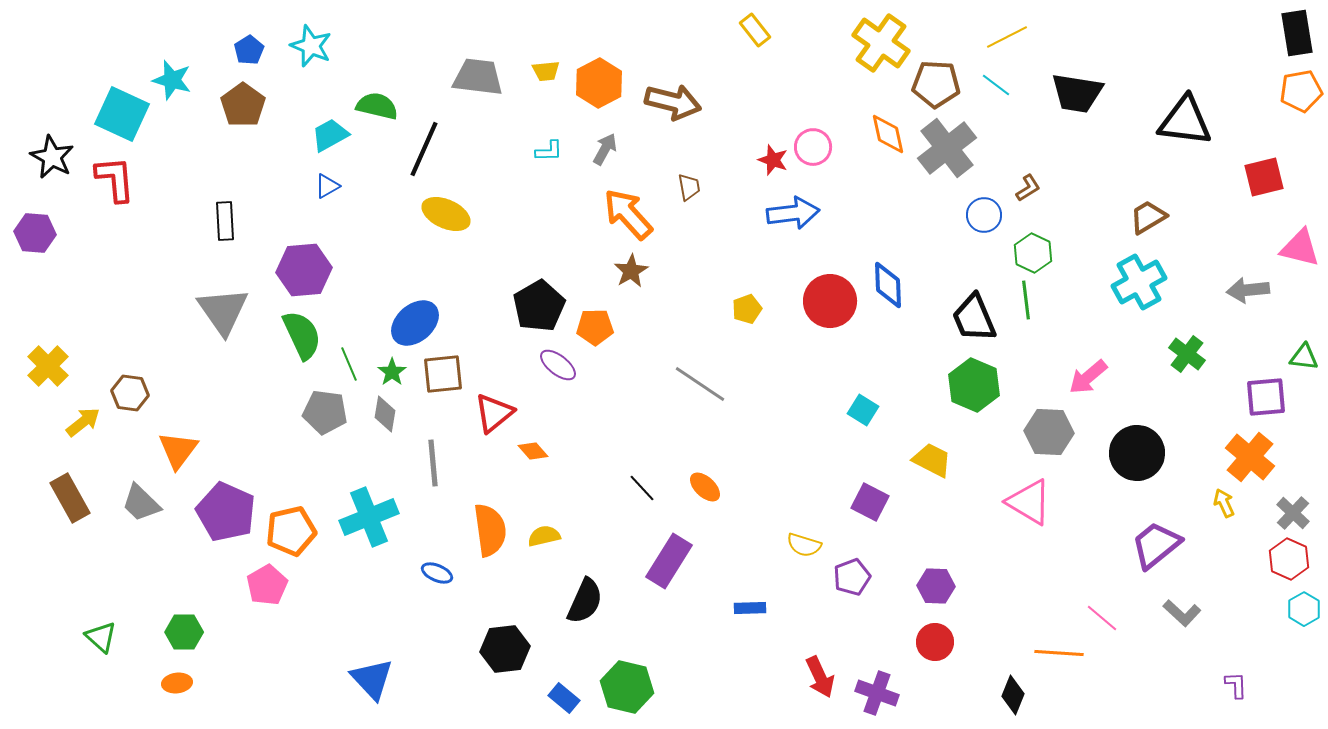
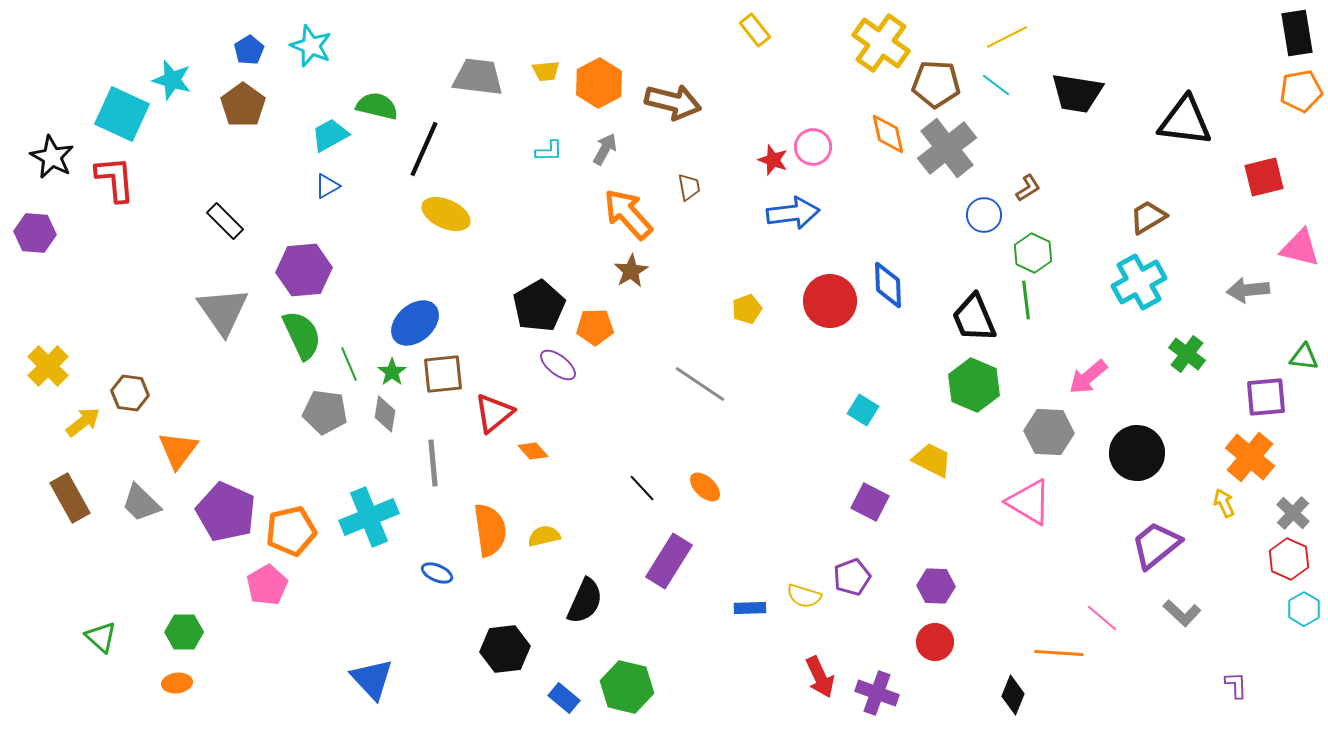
black rectangle at (225, 221): rotated 42 degrees counterclockwise
yellow semicircle at (804, 545): moved 51 px down
